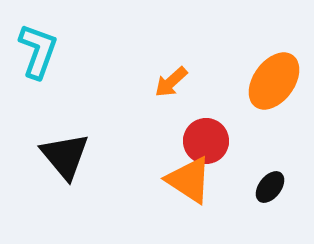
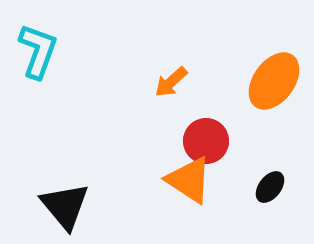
black triangle: moved 50 px down
